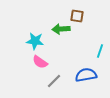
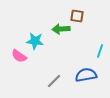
pink semicircle: moved 21 px left, 6 px up
